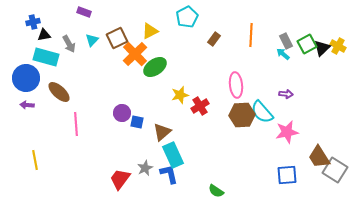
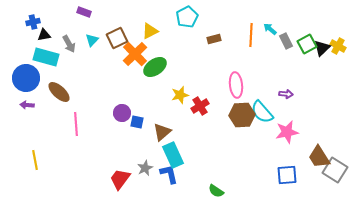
brown rectangle at (214, 39): rotated 40 degrees clockwise
cyan arrow at (283, 54): moved 13 px left, 25 px up
